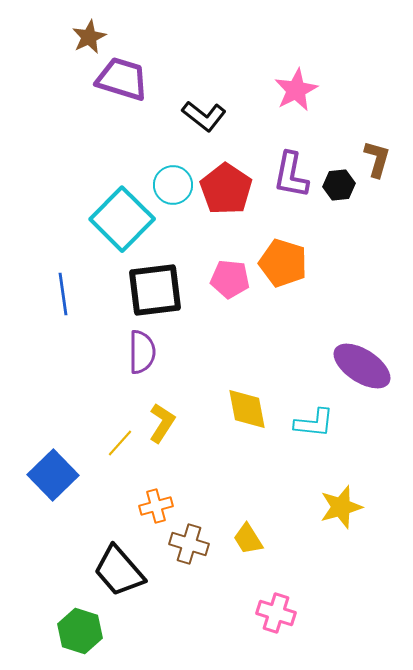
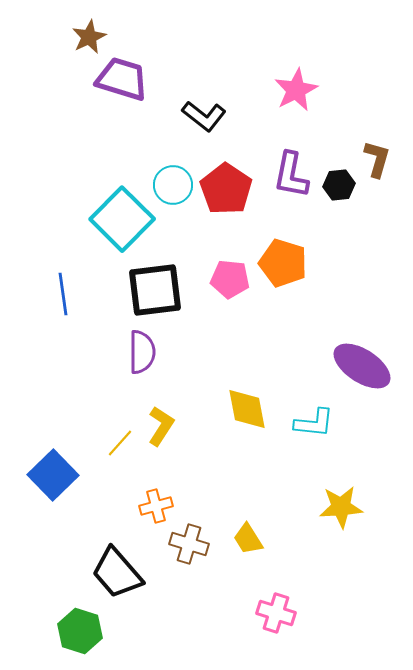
yellow L-shape: moved 1 px left, 3 px down
yellow star: rotated 12 degrees clockwise
black trapezoid: moved 2 px left, 2 px down
